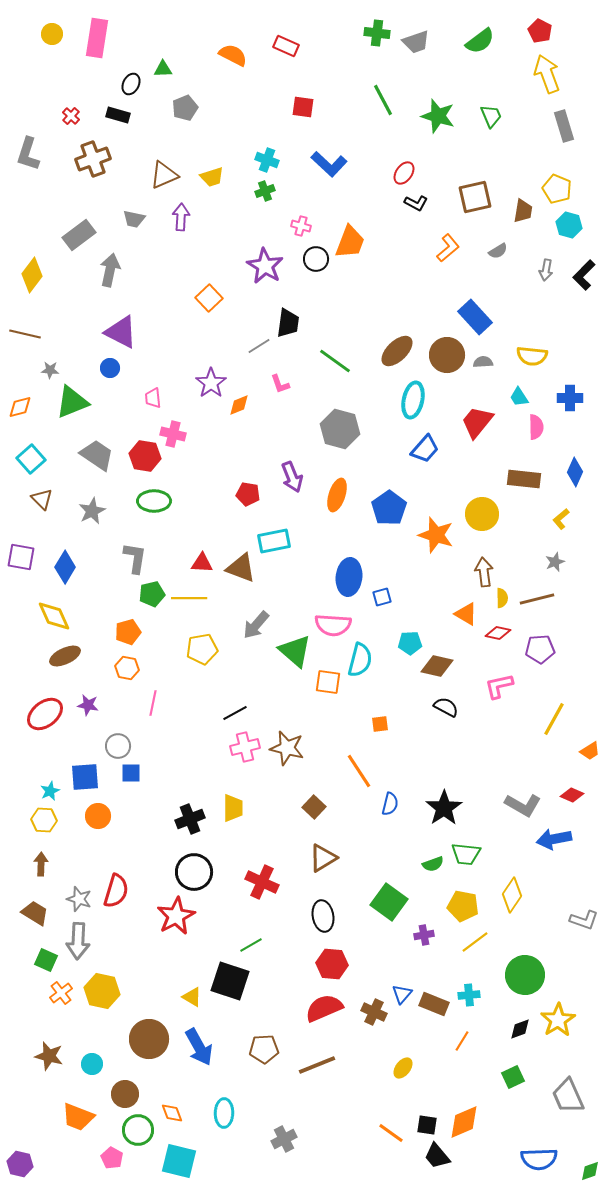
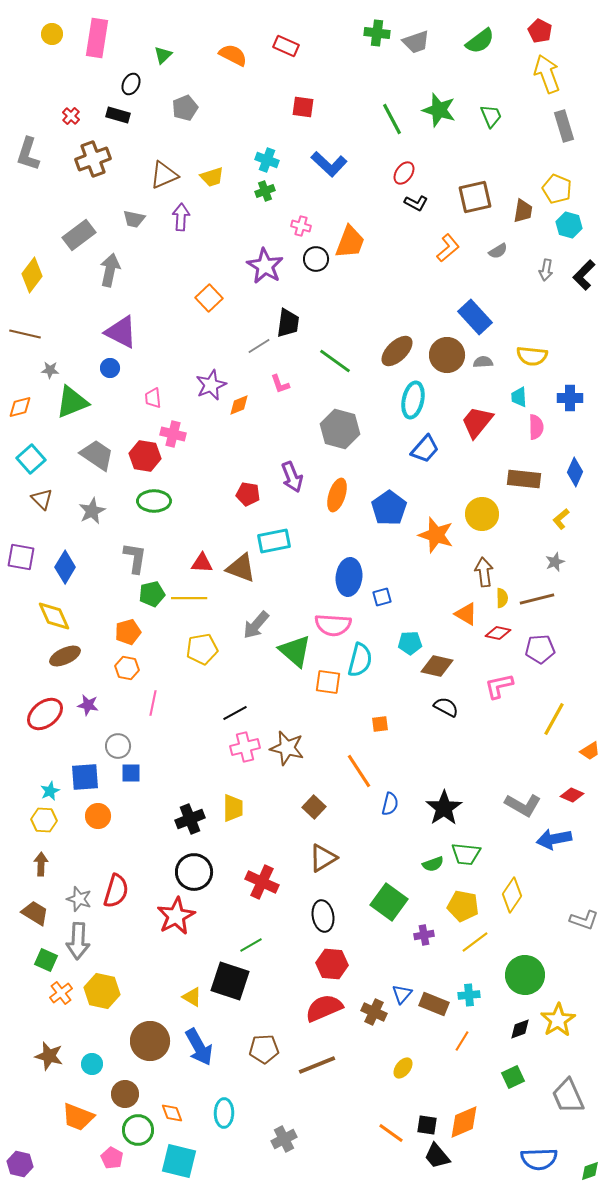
green triangle at (163, 69): moved 14 px up; rotated 42 degrees counterclockwise
green line at (383, 100): moved 9 px right, 19 px down
green star at (438, 116): moved 1 px right, 6 px up
purple star at (211, 383): moved 2 px down; rotated 12 degrees clockwise
cyan trapezoid at (519, 397): rotated 30 degrees clockwise
brown circle at (149, 1039): moved 1 px right, 2 px down
